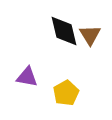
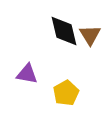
purple triangle: moved 3 px up
